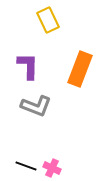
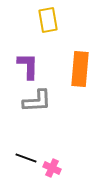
yellow rectangle: rotated 15 degrees clockwise
orange rectangle: rotated 16 degrees counterclockwise
gray L-shape: moved 1 px right, 5 px up; rotated 24 degrees counterclockwise
black line: moved 8 px up
